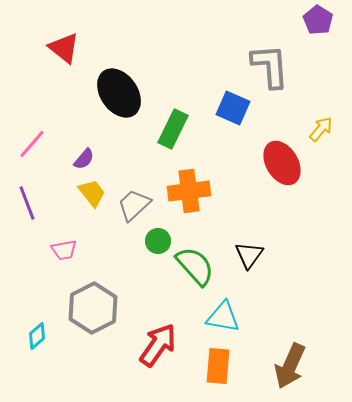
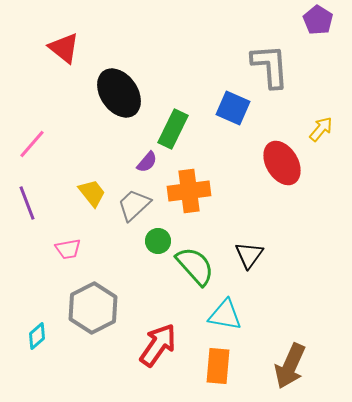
purple semicircle: moved 63 px right, 3 px down
pink trapezoid: moved 4 px right, 1 px up
cyan triangle: moved 2 px right, 2 px up
